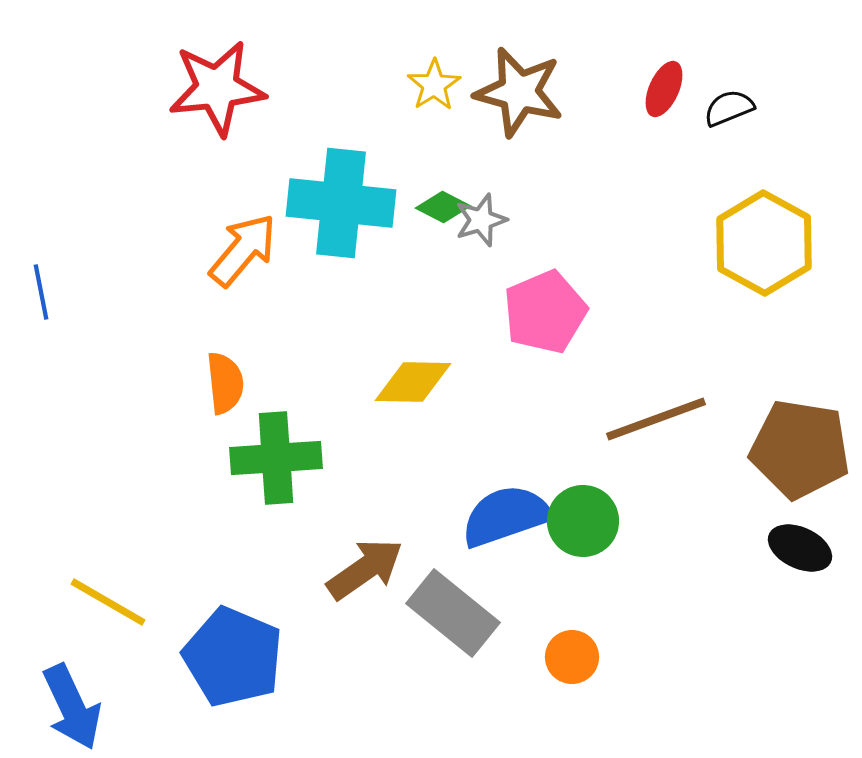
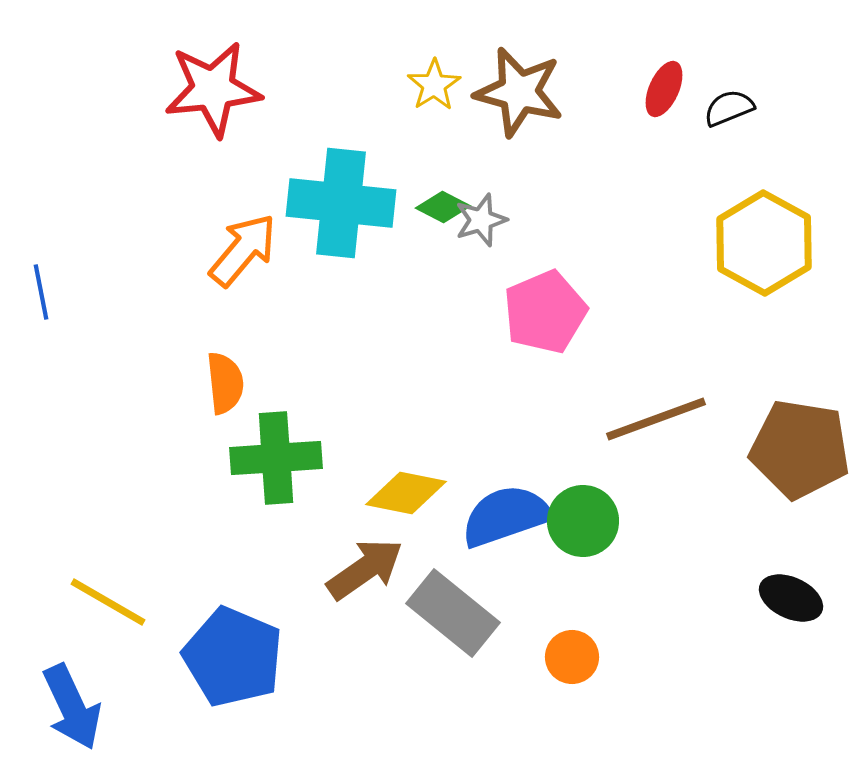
red star: moved 4 px left, 1 px down
yellow diamond: moved 7 px left, 111 px down; rotated 10 degrees clockwise
black ellipse: moved 9 px left, 50 px down
